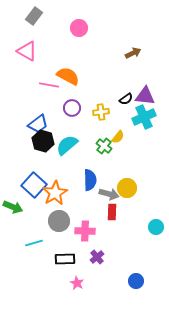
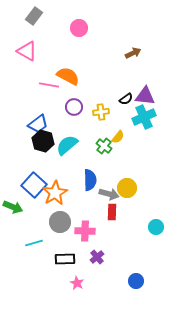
purple circle: moved 2 px right, 1 px up
gray circle: moved 1 px right, 1 px down
